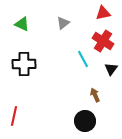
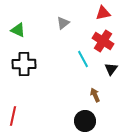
green triangle: moved 4 px left, 6 px down
red line: moved 1 px left
